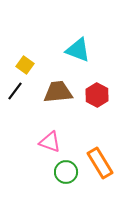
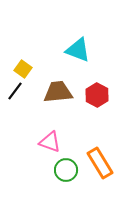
yellow square: moved 2 px left, 4 px down
green circle: moved 2 px up
